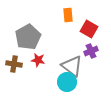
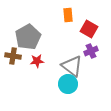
red star: moved 1 px left, 1 px down; rotated 16 degrees counterclockwise
brown cross: moved 1 px left, 8 px up
cyan circle: moved 1 px right, 2 px down
